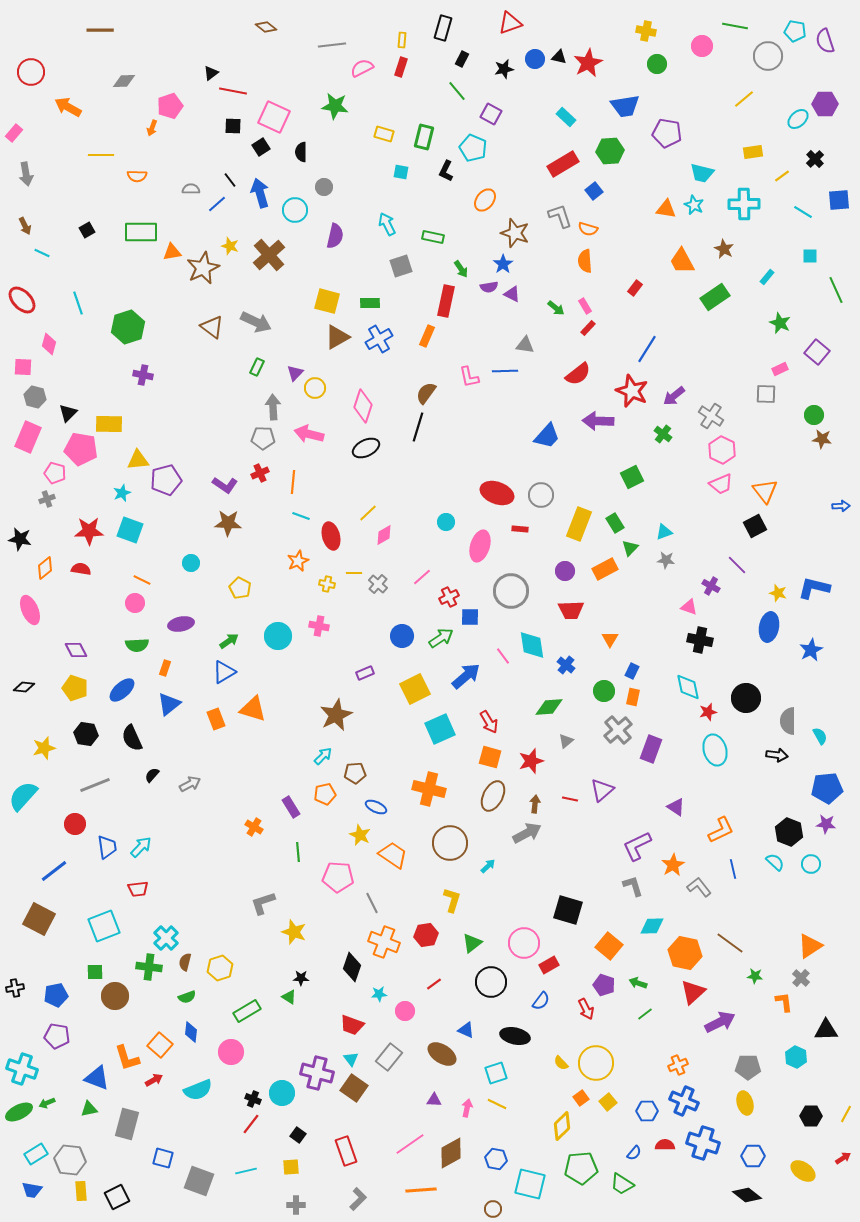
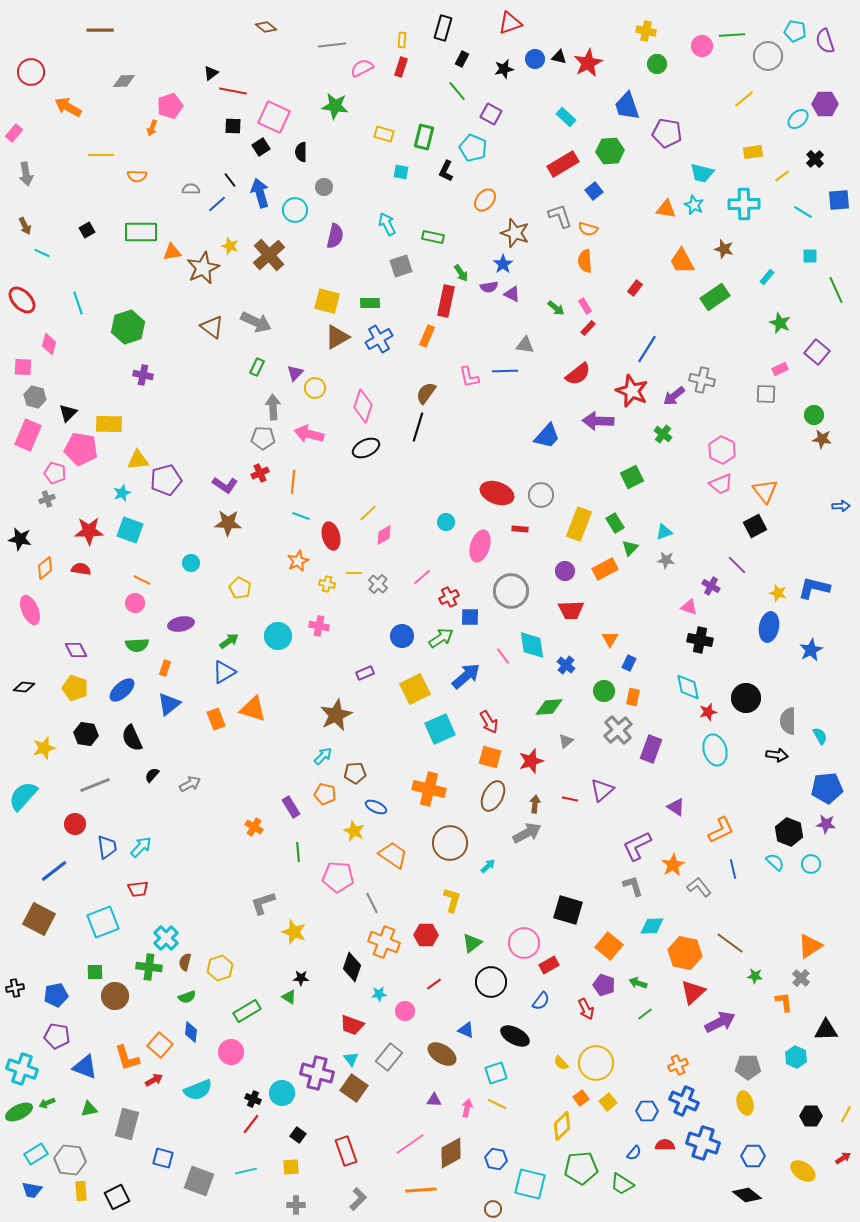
green line at (735, 26): moved 3 px left, 9 px down; rotated 15 degrees counterclockwise
blue trapezoid at (625, 106): moved 2 px right; rotated 80 degrees clockwise
brown star at (724, 249): rotated 12 degrees counterclockwise
green arrow at (461, 269): moved 4 px down
gray cross at (711, 416): moved 9 px left, 36 px up; rotated 20 degrees counterclockwise
pink rectangle at (28, 437): moved 2 px up
blue rectangle at (632, 671): moved 3 px left, 8 px up
orange pentagon at (325, 794): rotated 25 degrees clockwise
yellow star at (360, 835): moved 6 px left, 4 px up
cyan square at (104, 926): moved 1 px left, 4 px up
red hexagon at (426, 935): rotated 10 degrees clockwise
black ellipse at (515, 1036): rotated 16 degrees clockwise
blue triangle at (97, 1078): moved 12 px left, 11 px up
